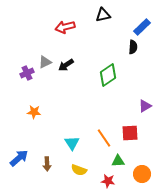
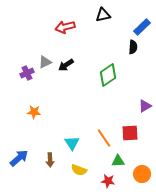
brown arrow: moved 3 px right, 4 px up
